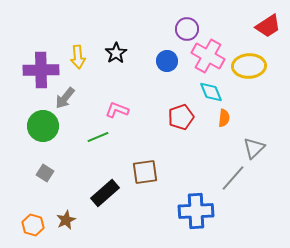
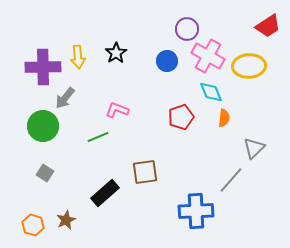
purple cross: moved 2 px right, 3 px up
gray line: moved 2 px left, 2 px down
